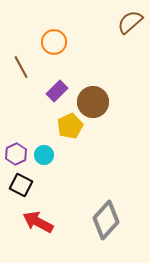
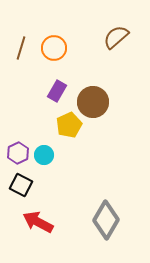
brown semicircle: moved 14 px left, 15 px down
orange circle: moved 6 px down
brown line: moved 19 px up; rotated 45 degrees clockwise
purple rectangle: rotated 15 degrees counterclockwise
yellow pentagon: moved 1 px left, 1 px up
purple hexagon: moved 2 px right, 1 px up
gray diamond: rotated 12 degrees counterclockwise
